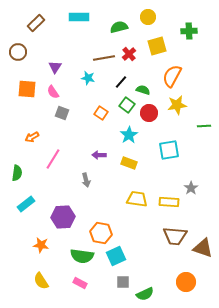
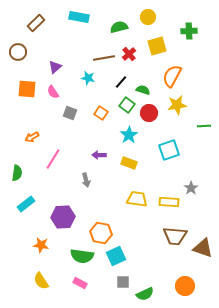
cyan rectangle at (79, 17): rotated 12 degrees clockwise
purple triangle at (55, 67): rotated 16 degrees clockwise
gray square at (62, 113): moved 8 px right
cyan square at (169, 150): rotated 10 degrees counterclockwise
orange circle at (186, 282): moved 1 px left, 4 px down
